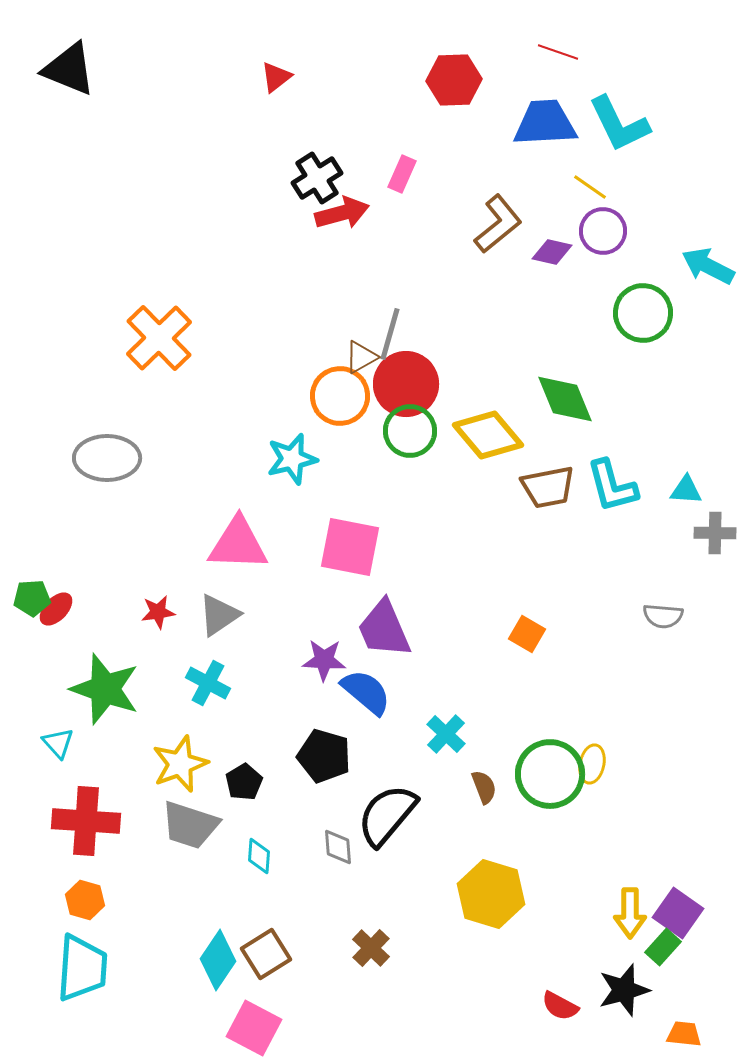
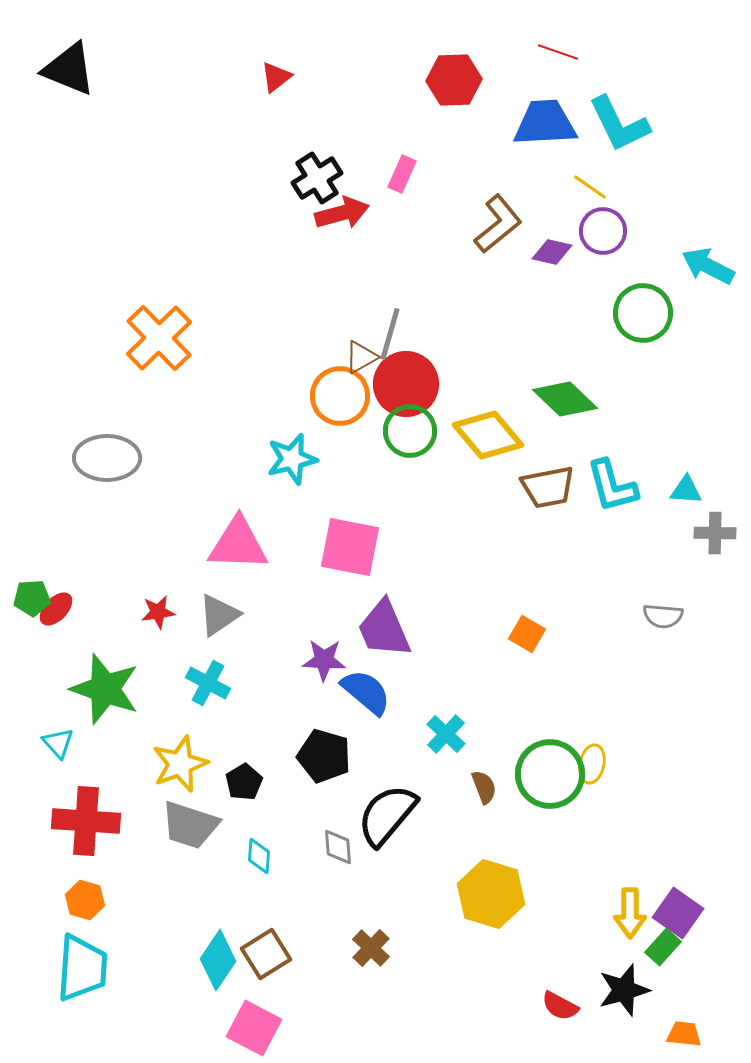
green diamond at (565, 399): rotated 24 degrees counterclockwise
